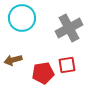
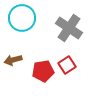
gray cross: rotated 28 degrees counterclockwise
red square: rotated 24 degrees counterclockwise
red pentagon: moved 2 px up
